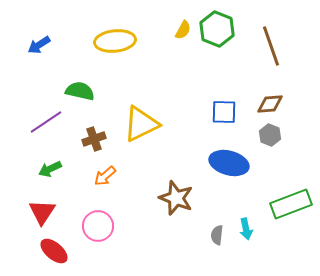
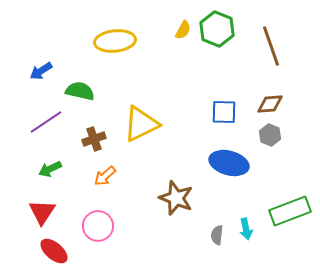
blue arrow: moved 2 px right, 26 px down
green rectangle: moved 1 px left, 7 px down
